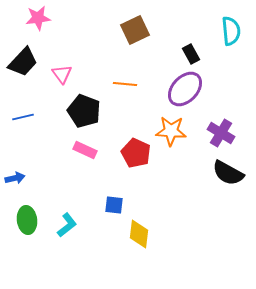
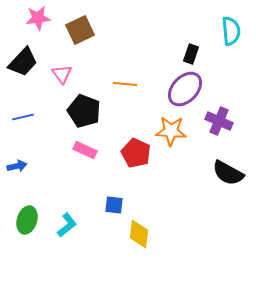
brown square: moved 55 px left
black rectangle: rotated 48 degrees clockwise
purple cross: moved 2 px left, 12 px up; rotated 8 degrees counterclockwise
blue arrow: moved 2 px right, 12 px up
green ellipse: rotated 24 degrees clockwise
